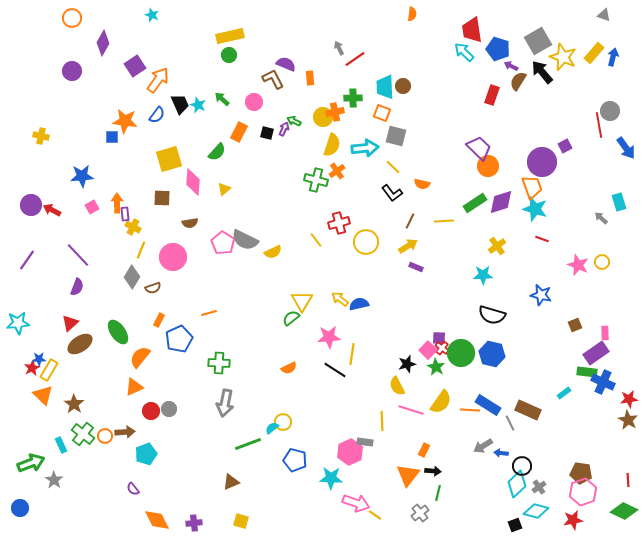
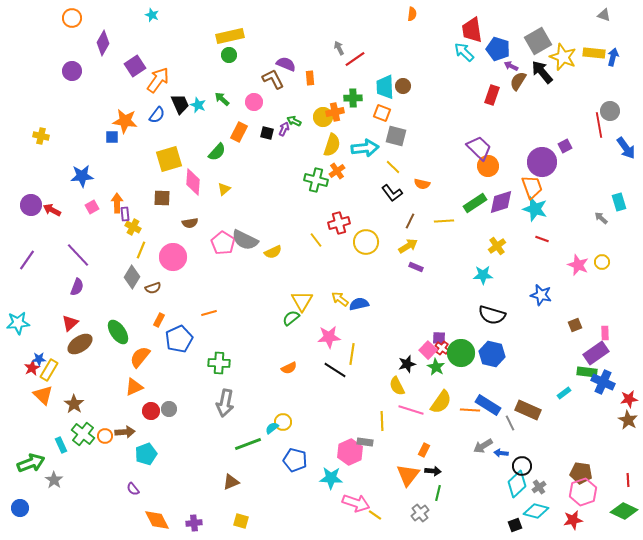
yellow rectangle at (594, 53): rotated 55 degrees clockwise
